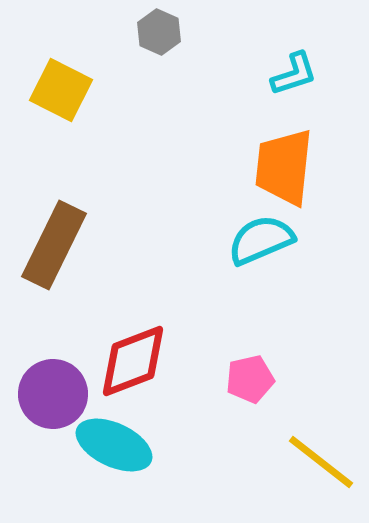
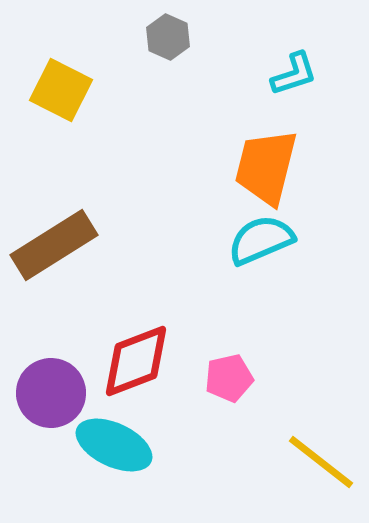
gray hexagon: moved 9 px right, 5 px down
orange trapezoid: moved 18 px left; rotated 8 degrees clockwise
brown rectangle: rotated 32 degrees clockwise
red diamond: moved 3 px right
pink pentagon: moved 21 px left, 1 px up
purple circle: moved 2 px left, 1 px up
